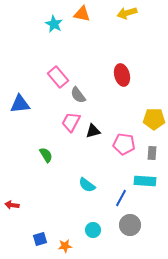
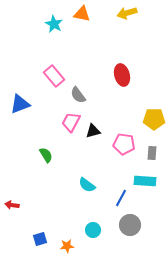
pink rectangle: moved 4 px left, 1 px up
blue triangle: rotated 15 degrees counterclockwise
orange star: moved 2 px right
